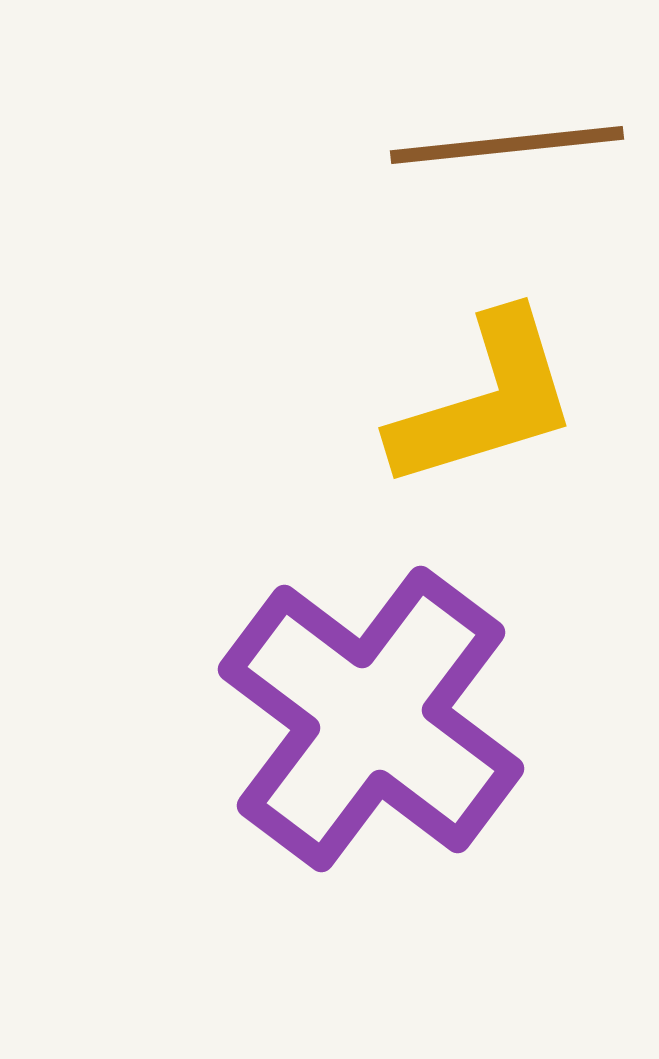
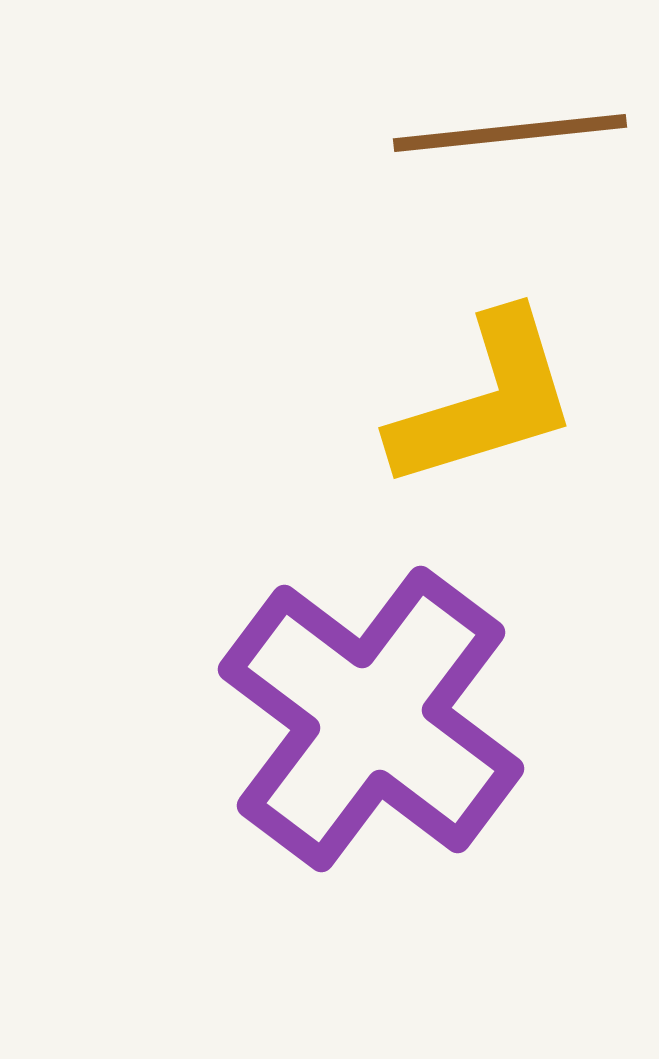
brown line: moved 3 px right, 12 px up
